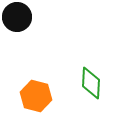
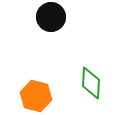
black circle: moved 34 px right
